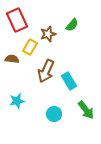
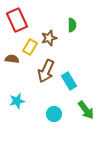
green semicircle: rotated 40 degrees counterclockwise
brown star: moved 1 px right, 4 px down
